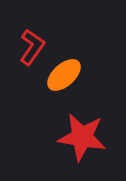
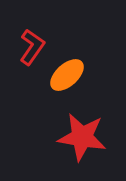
orange ellipse: moved 3 px right
